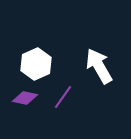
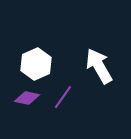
purple diamond: moved 2 px right
